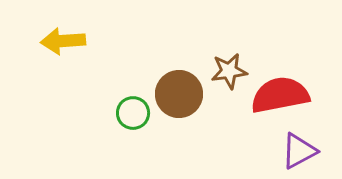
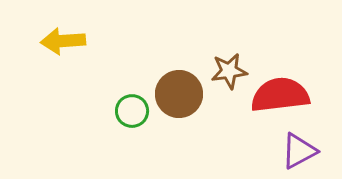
red semicircle: rotated 4 degrees clockwise
green circle: moved 1 px left, 2 px up
